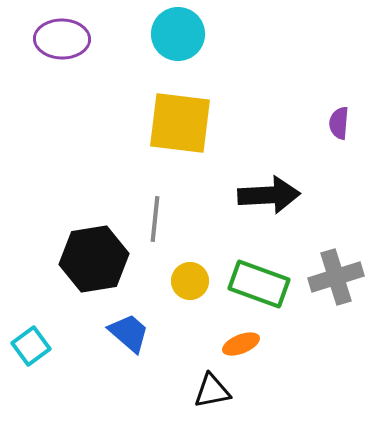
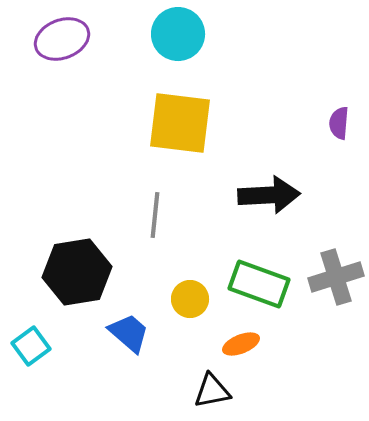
purple ellipse: rotated 22 degrees counterclockwise
gray line: moved 4 px up
black hexagon: moved 17 px left, 13 px down
yellow circle: moved 18 px down
